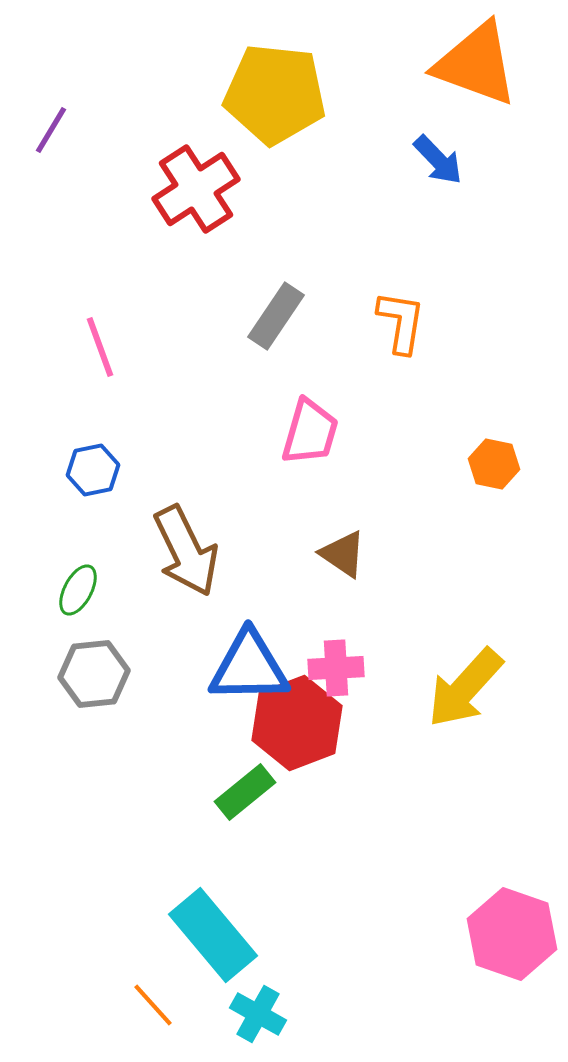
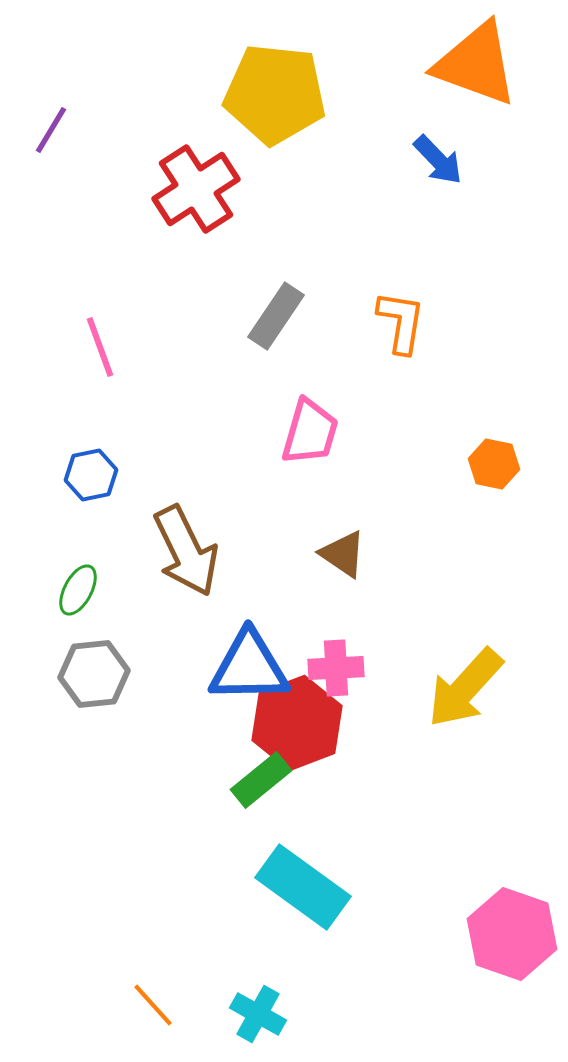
blue hexagon: moved 2 px left, 5 px down
green rectangle: moved 16 px right, 12 px up
cyan rectangle: moved 90 px right, 48 px up; rotated 14 degrees counterclockwise
